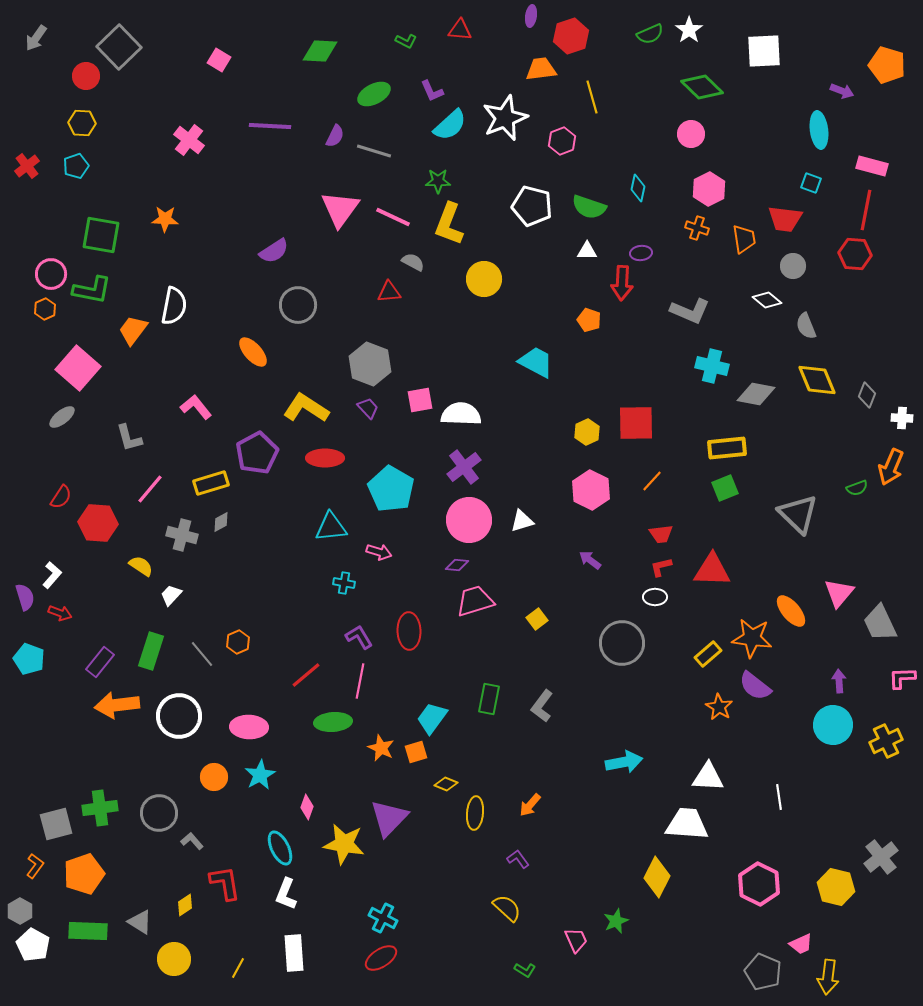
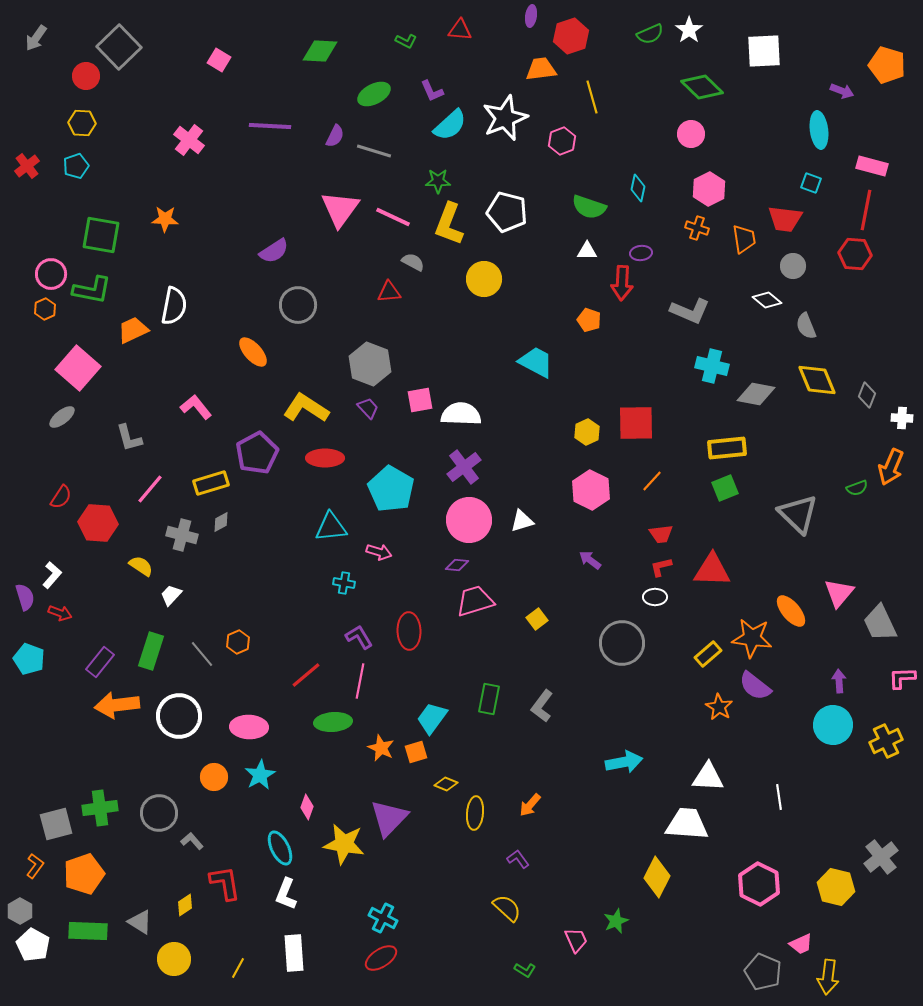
white pentagon at (532, 206): moved 25 px left, 6 px down
orange trapezoid at (133, 330): rotated 28 degrees clockwise
